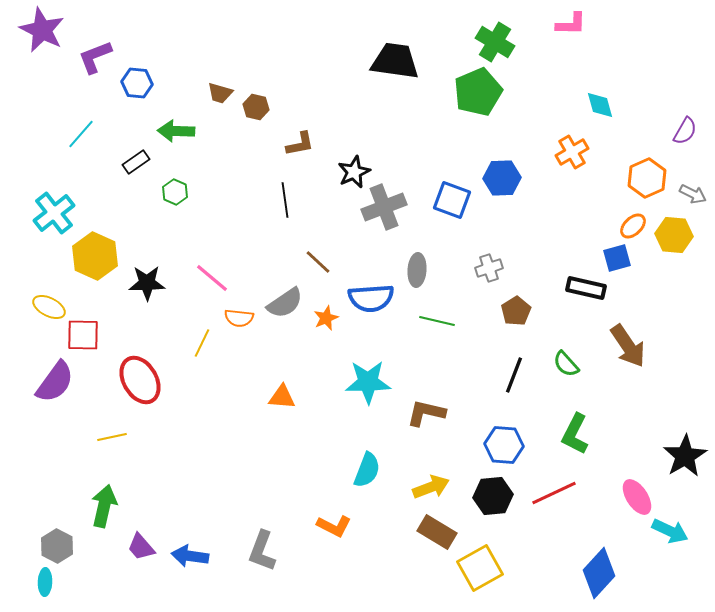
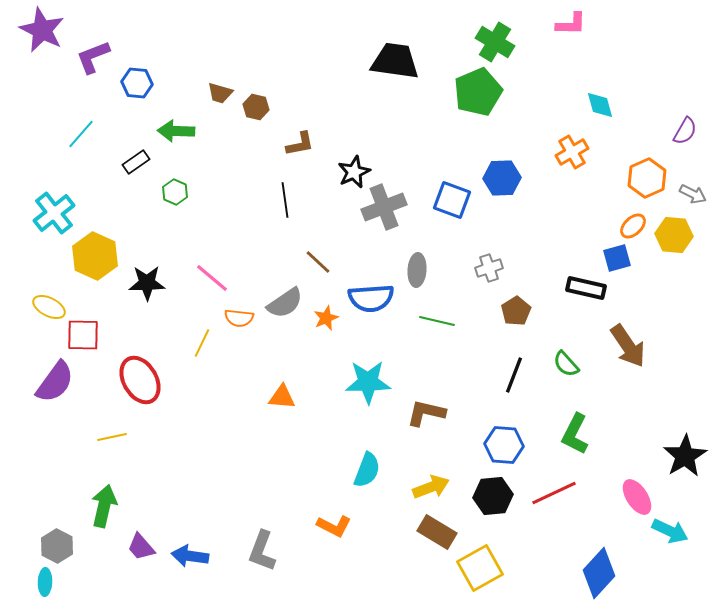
purple L-shape at (95, 57): moved 2 px left
